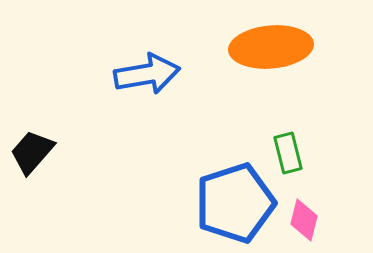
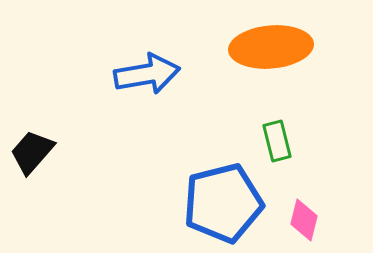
green rectangle: moved 11 px left, 12 px up
blue pentagon: moved 12 px left; rotated 4 degrees clockwise
